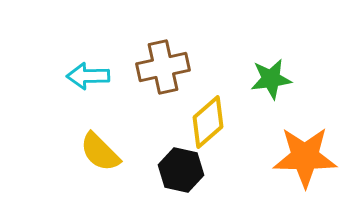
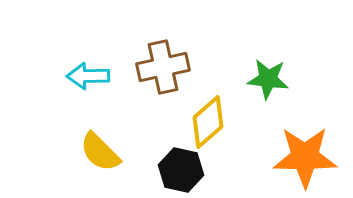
green star: moved 3 px left; rotated 15 degrees clockwise
